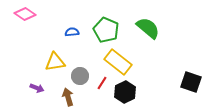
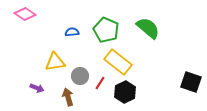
red line: moved 2 px left
